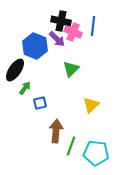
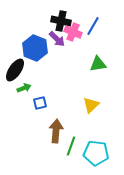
blue line: rotated 24 degrees clockwise
blue hexagon: moved 2 px down
green triangle: moved 27 px right, 5 px up; rotated 36 degrees clockwise
green arrow: moved 1 px left; rotated 32 degrees clockwise
